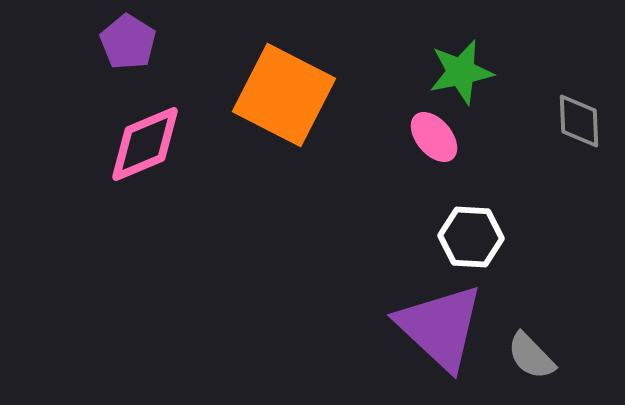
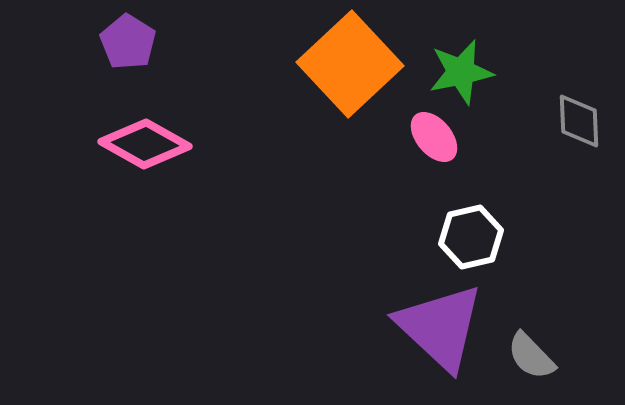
orange square: moved 66 px right, 31 px up; rotated 20 degrees clockwise
pink diamond: rotated 52 degrees clockwise
white hexagon: rotated 16 degrees counterclockwise
